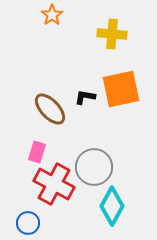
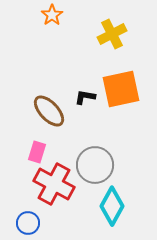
yellow cross: rotated 32 degrees counterclockwise
brown ellipse: moved 1 px left, 2 px down
gray circle: moved 1 px right, 2 px up
